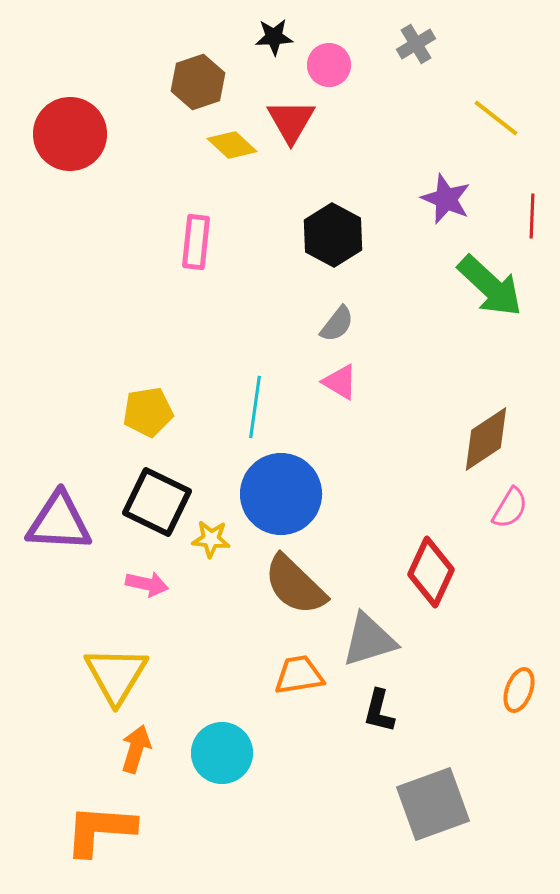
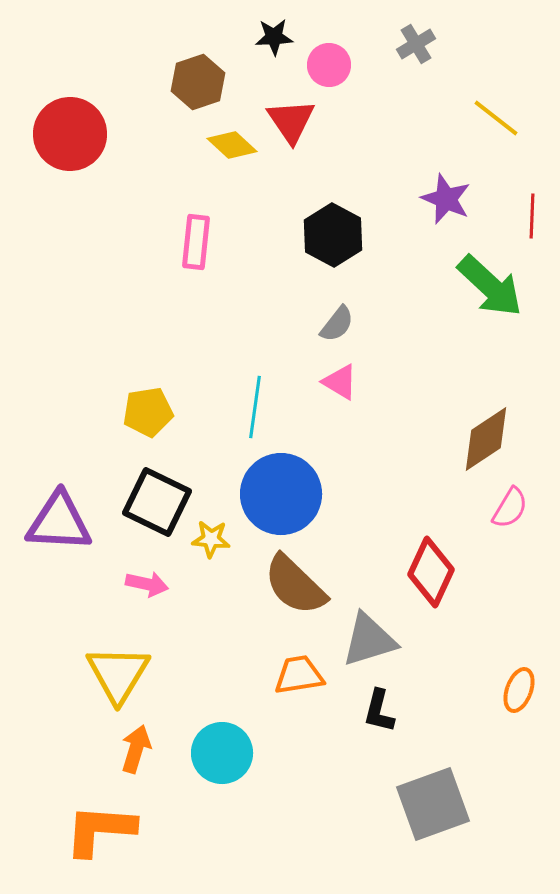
red triangle: rotated 4 degrees counterclockwise
yellow triangle: moved 2 px right, 1 px up
